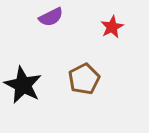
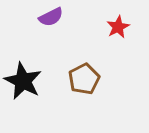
red star: moved 6 px right
black star: moved 4 px up
